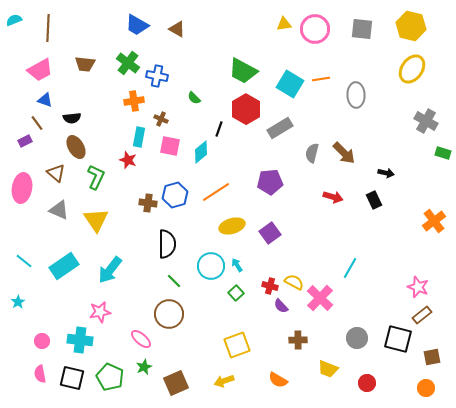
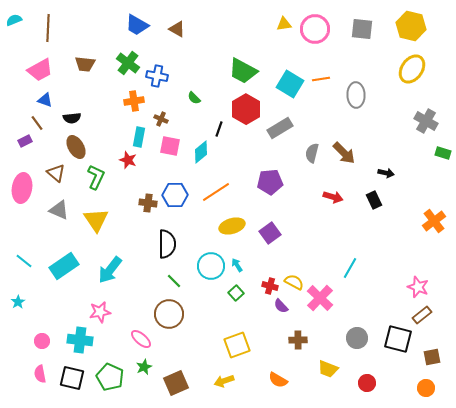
blue hexagon at (175, 195): rotated 15 degrees clockwise
